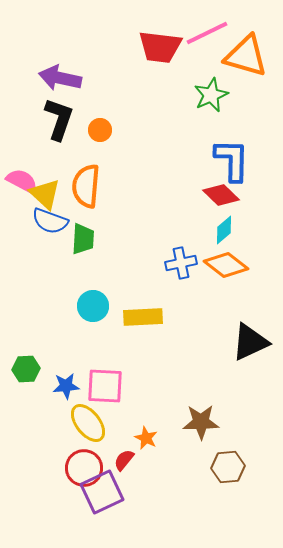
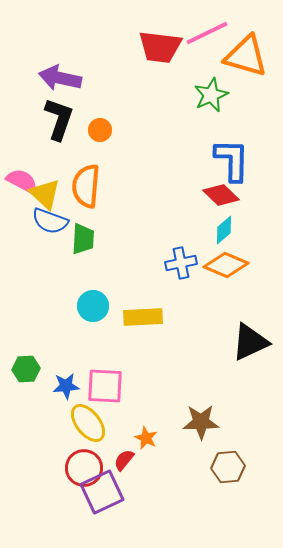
orange diamond: rotated 15 degrees counterclockwise
